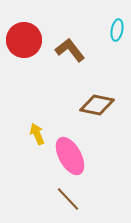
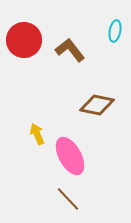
cyan ellipse: moved 2 px left, 1 px down
